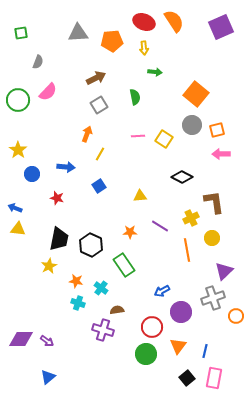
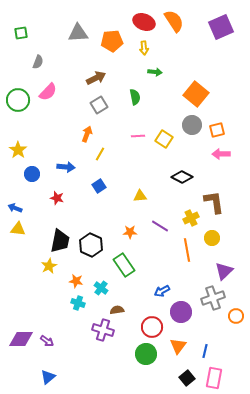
black trapezoid at (59, 239): moved 1 px right, 2 px down
